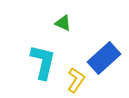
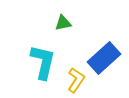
green triangle: rotated 36 degrees counterclockwise
